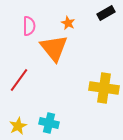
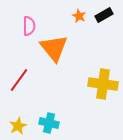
black rectangle: moved 2 px left, 2 px down
orange star: moved 11 px right, 7 px up
yellow cross: moved 1 px left, 4 px up
